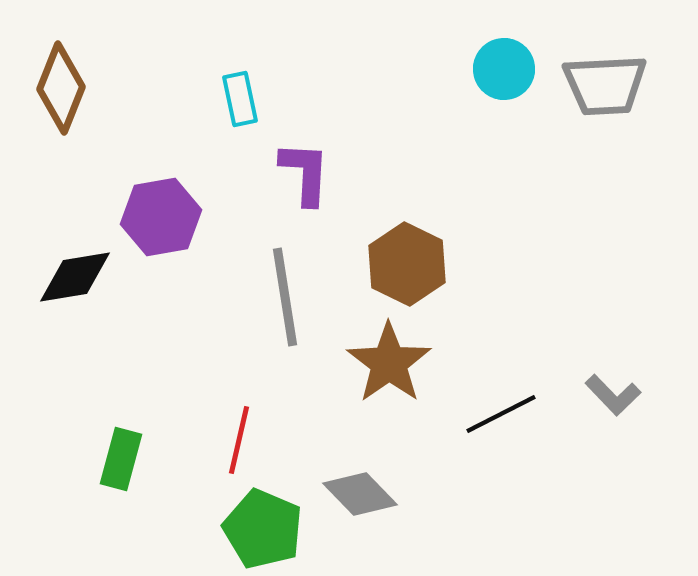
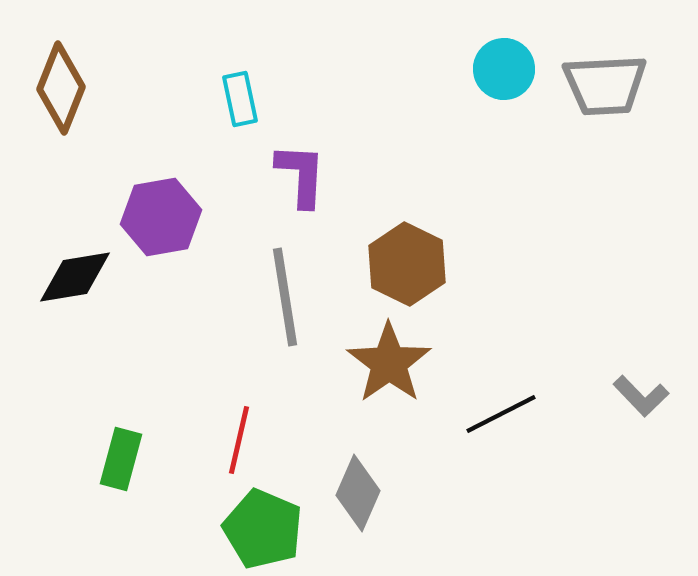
purple L-shape: moved 4 px left, 2 px down
gray L-shape: moved 28 px right, 1 px down
gray diamond: moved 2 px left, 1 px up; rotated 68 degrees clockwise
